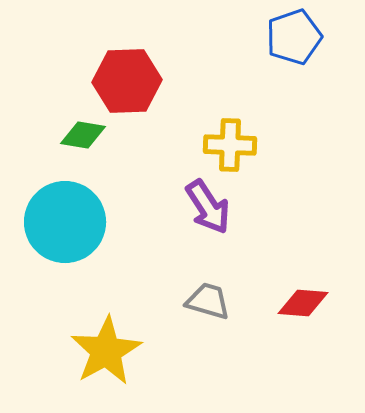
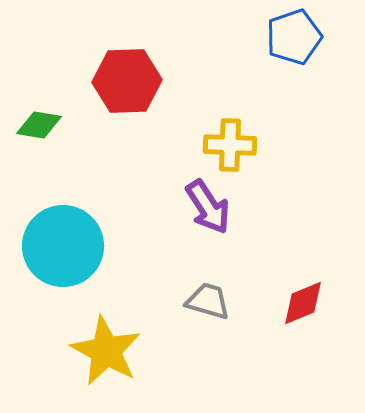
green diamond: moved 44 px left, 10 px up
cyan circle: moved 2 px left, 24 px down
red diamond: rotated 27 degrees counterclockwise
yellow star: rotated 14 degrees counterclockwise
